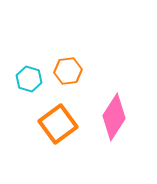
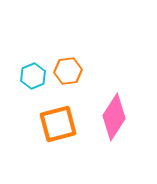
cyan hexagon: moved 4 px right, 3 px up; rotated 20 degrees clockwise
orange square: rotated 21 degrees clockwise
